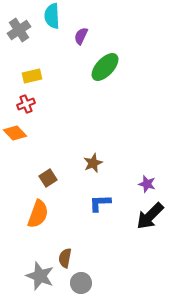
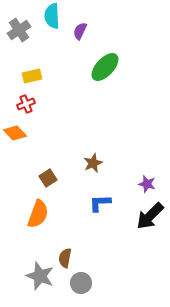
purple semicircle: moved 1 px left, 5 px up
